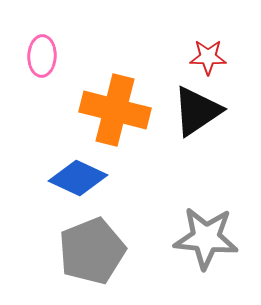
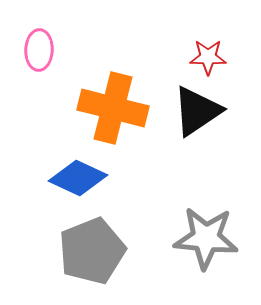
pink ellipse: moved 3 px left, 6 px up
orange cross: moved 2 px left, 2 px up
